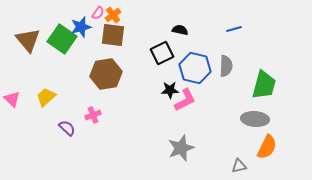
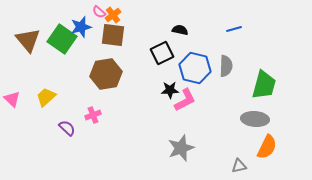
pink semicircle: moved 1 px right, 1 px up; rotated 96 degrees clockwise
